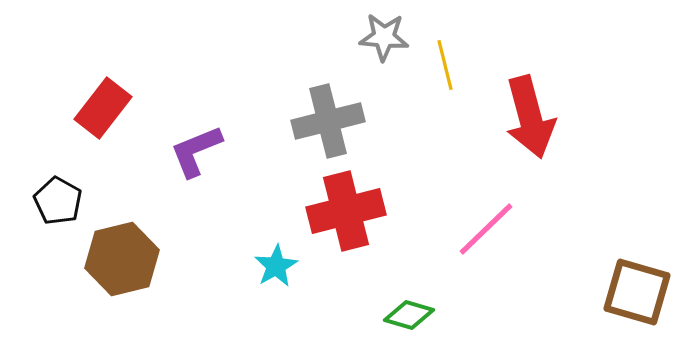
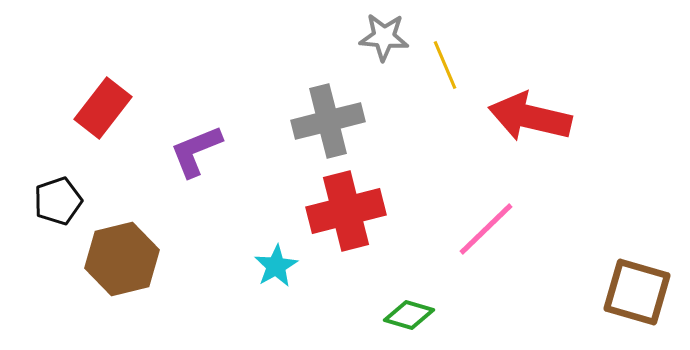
yellow line: rotated 9 degrees counterclockwise
red arrow: rotated 118 degrees clockwise
black pentagon: rotated 24 degrees clockwise
